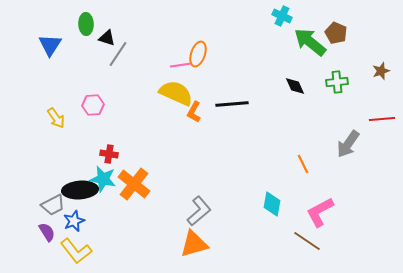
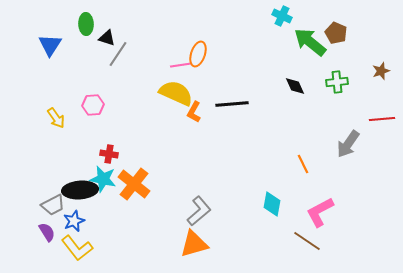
yellow L-shape: moved 1 px right, 3 px up
